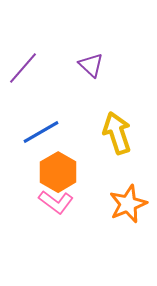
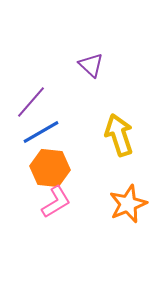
purple line: moved 8 px right, 34 px down
yellow arrow: moved 2 px right, 2 px down
orange hexagon: moved 8 px left, 4 px up; rotated 24 degrees counterclockwise
pink L-shape: rotated 68 degrees counterclockwise
